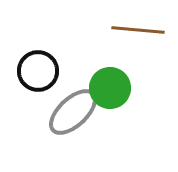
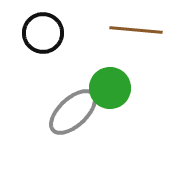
brown line: moved 2 px left
black circle: moved 5 px right, 38 px up
